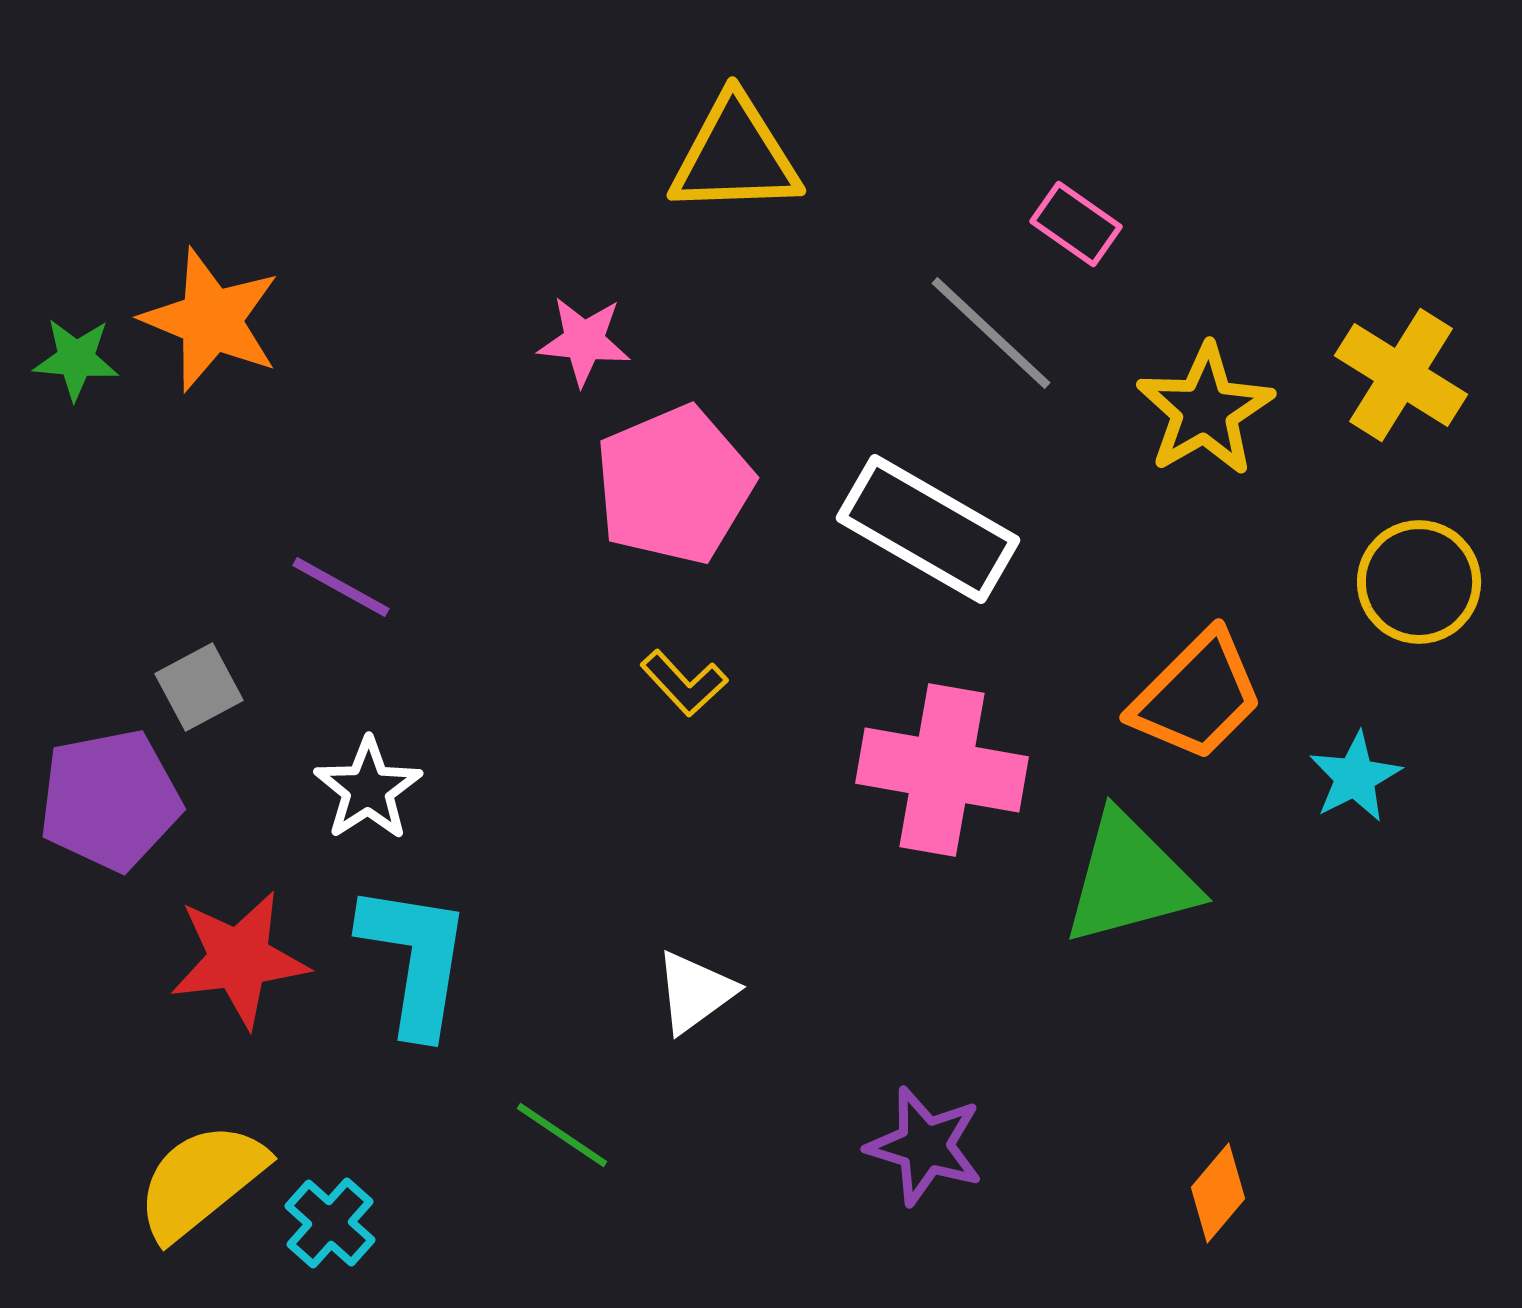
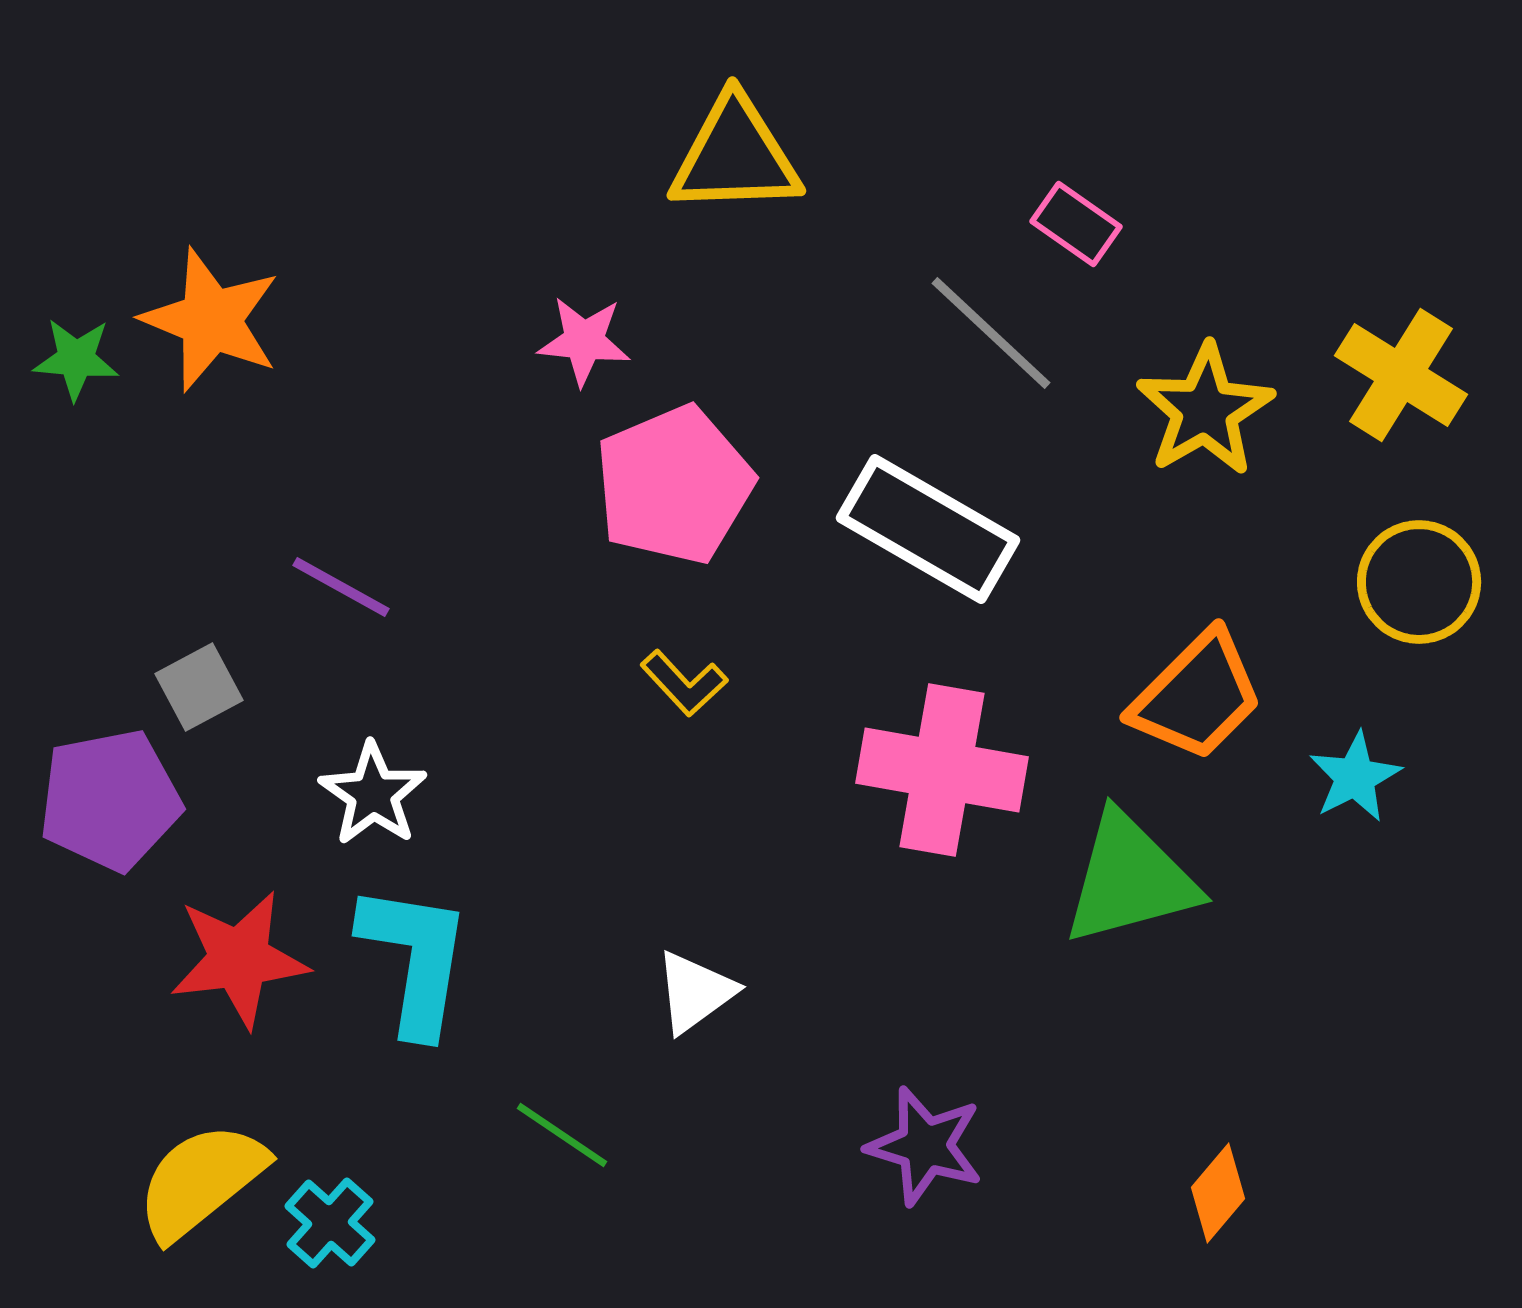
white star: moved 5 px right, 5 px down; rotated 4 degrees counterclockwise
